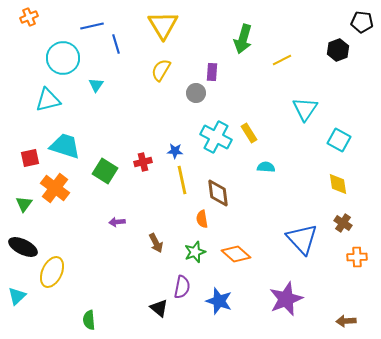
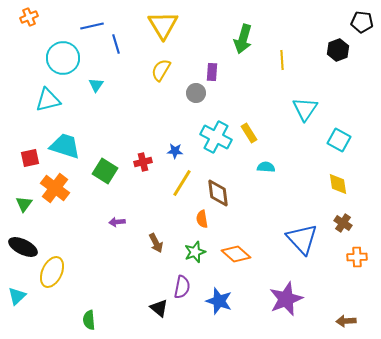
yellow line at (282, 60): rotated 66 degrees counterclockwise
yellow line at (182, 180): moved 3 px down; rotated 44 degrees clockwise
